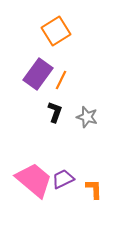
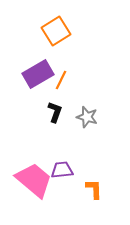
purple rectangle: rotated 24 degrees clockwise
purple trapezoid: moved 1 px left, 9 px up; rotated 20 degrees clockwise
